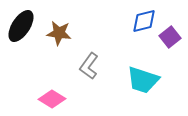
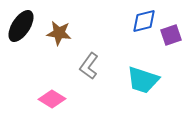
purple square: moved 1 px right, 2 px up; rotated 20 degrees clockwise
